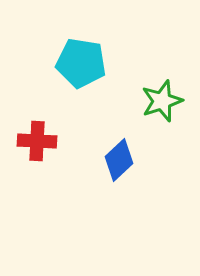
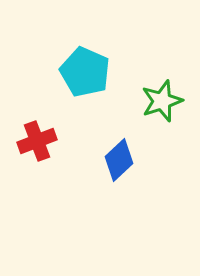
cyan pentagon: moved 4 px right, 9 px down; rotated 15 degrees clockwise
red cross: rotated 24 degrees counterclockwise
